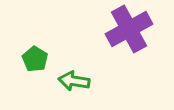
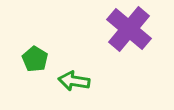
purple cross: rotated 21 degrees counterclockwise
